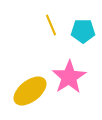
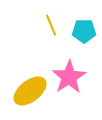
cyan pentagon: moved 1 px right
